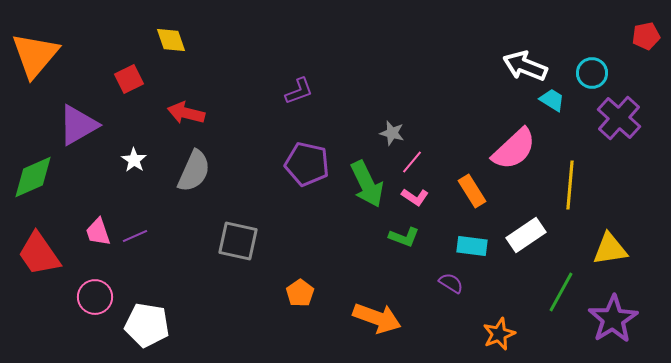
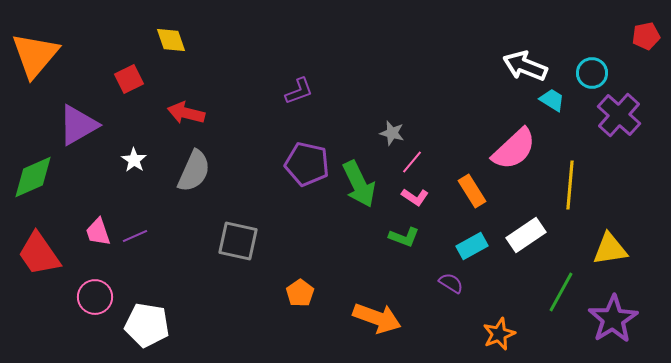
purple cross: moved 3 px up
green arrow: moved 8 px left
cyan rectangle: rotated 36 degrees counterclockwise
